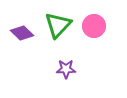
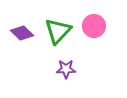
green triangle: moved 6 px down
